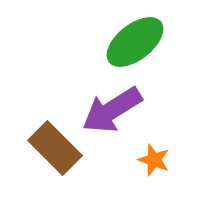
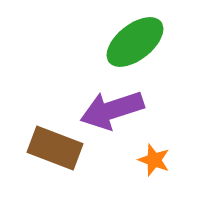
purple arrow: rotated 14 degrees clockwise
brown rectangle: rotated 24 degrees counterclockwise
